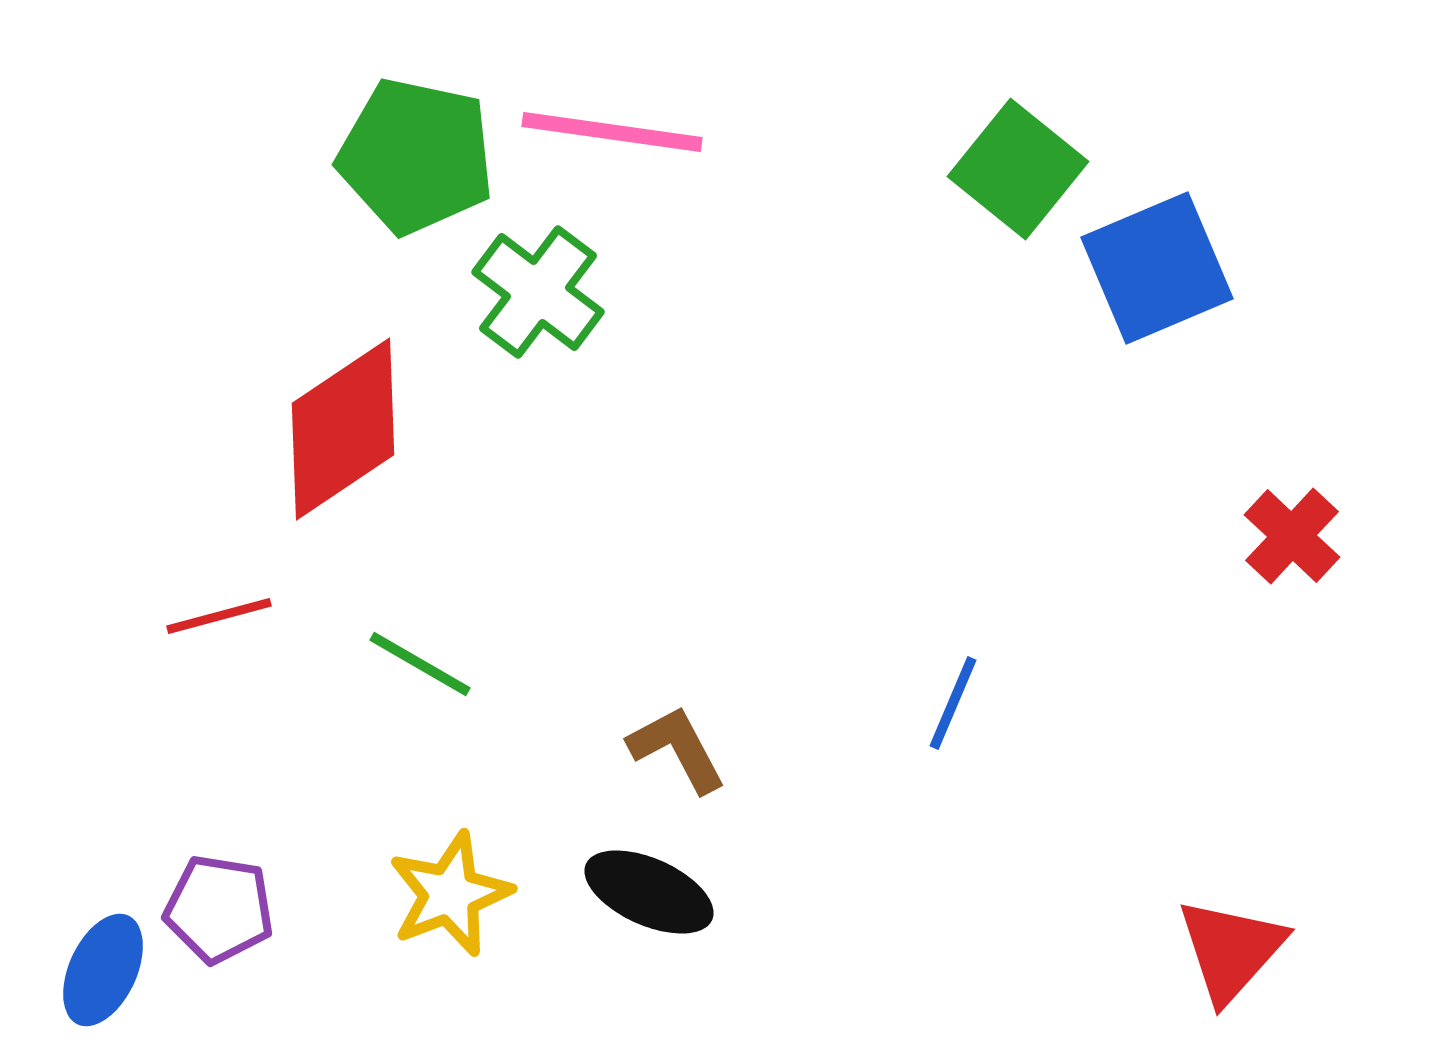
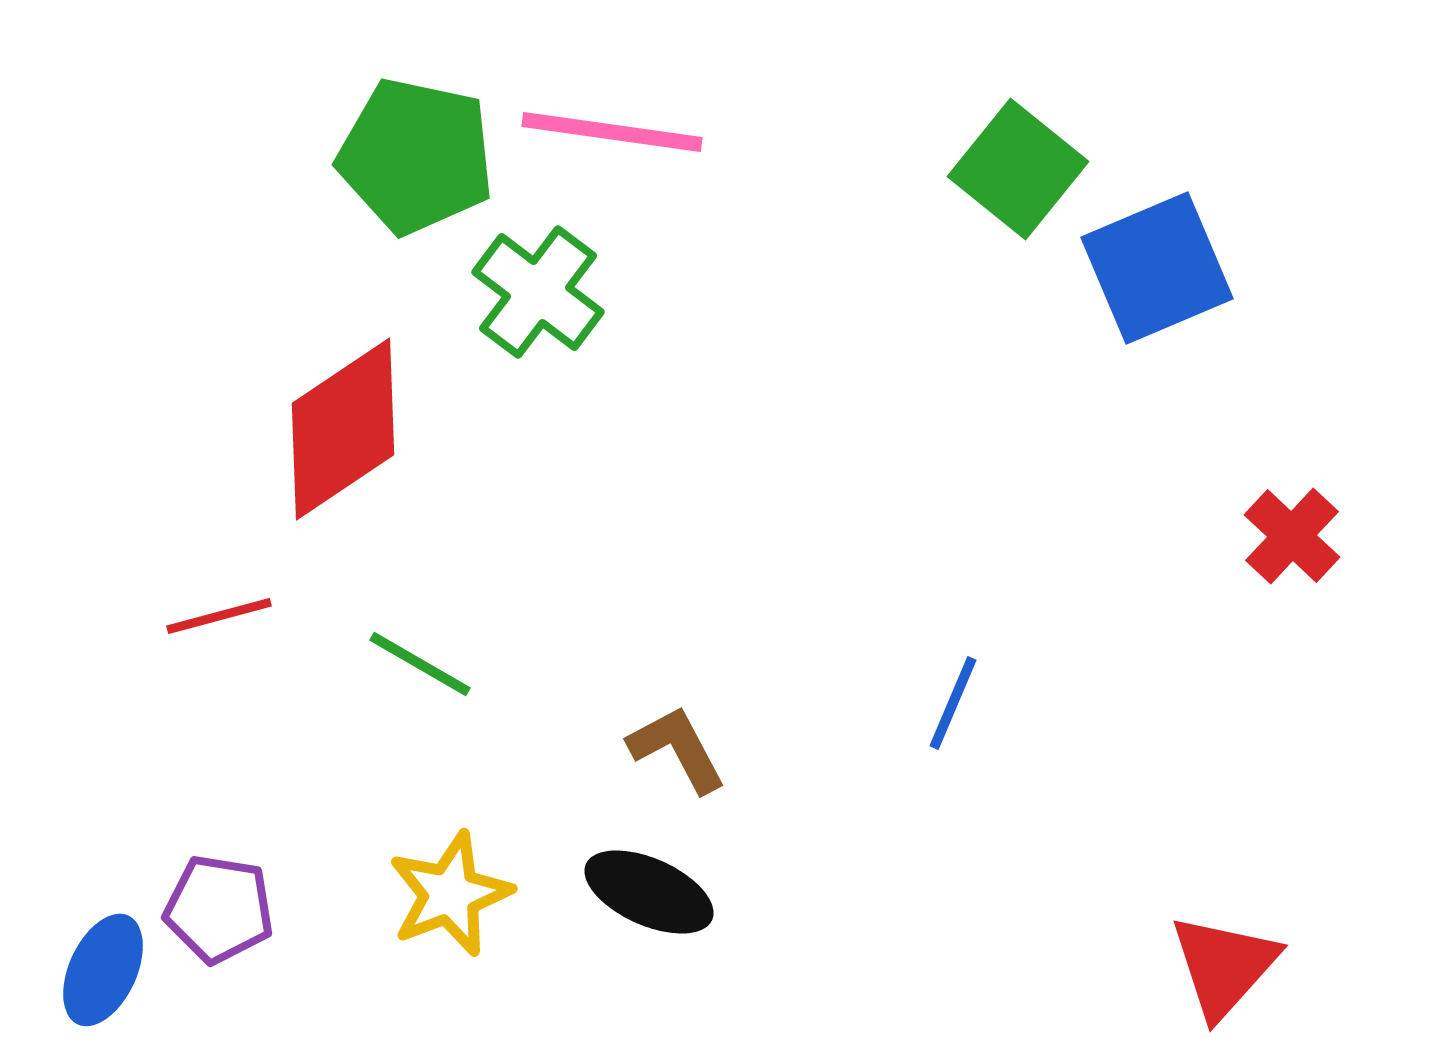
red triangle: moved 7 px left, 16 px down
